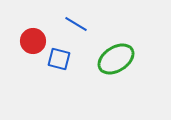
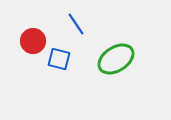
blue line: rotated 25 degrees clockwise
